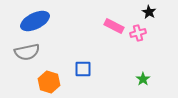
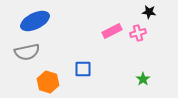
black star: rotated 24 degrees counterclockwise
pink rectangle: moved 2 px left, 5 px down; rotated 54 degrees counterclockwise
orange hexagon: moved 1 px left
